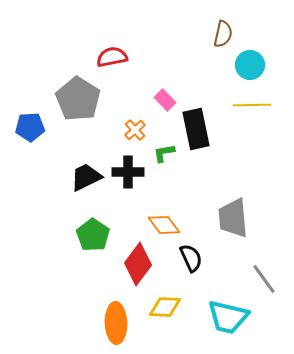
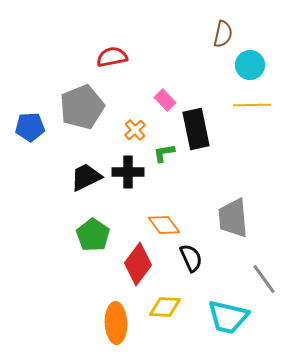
gray pentagon: moved 4 px right, 8 px down; rotated 18 degrees clockwise
